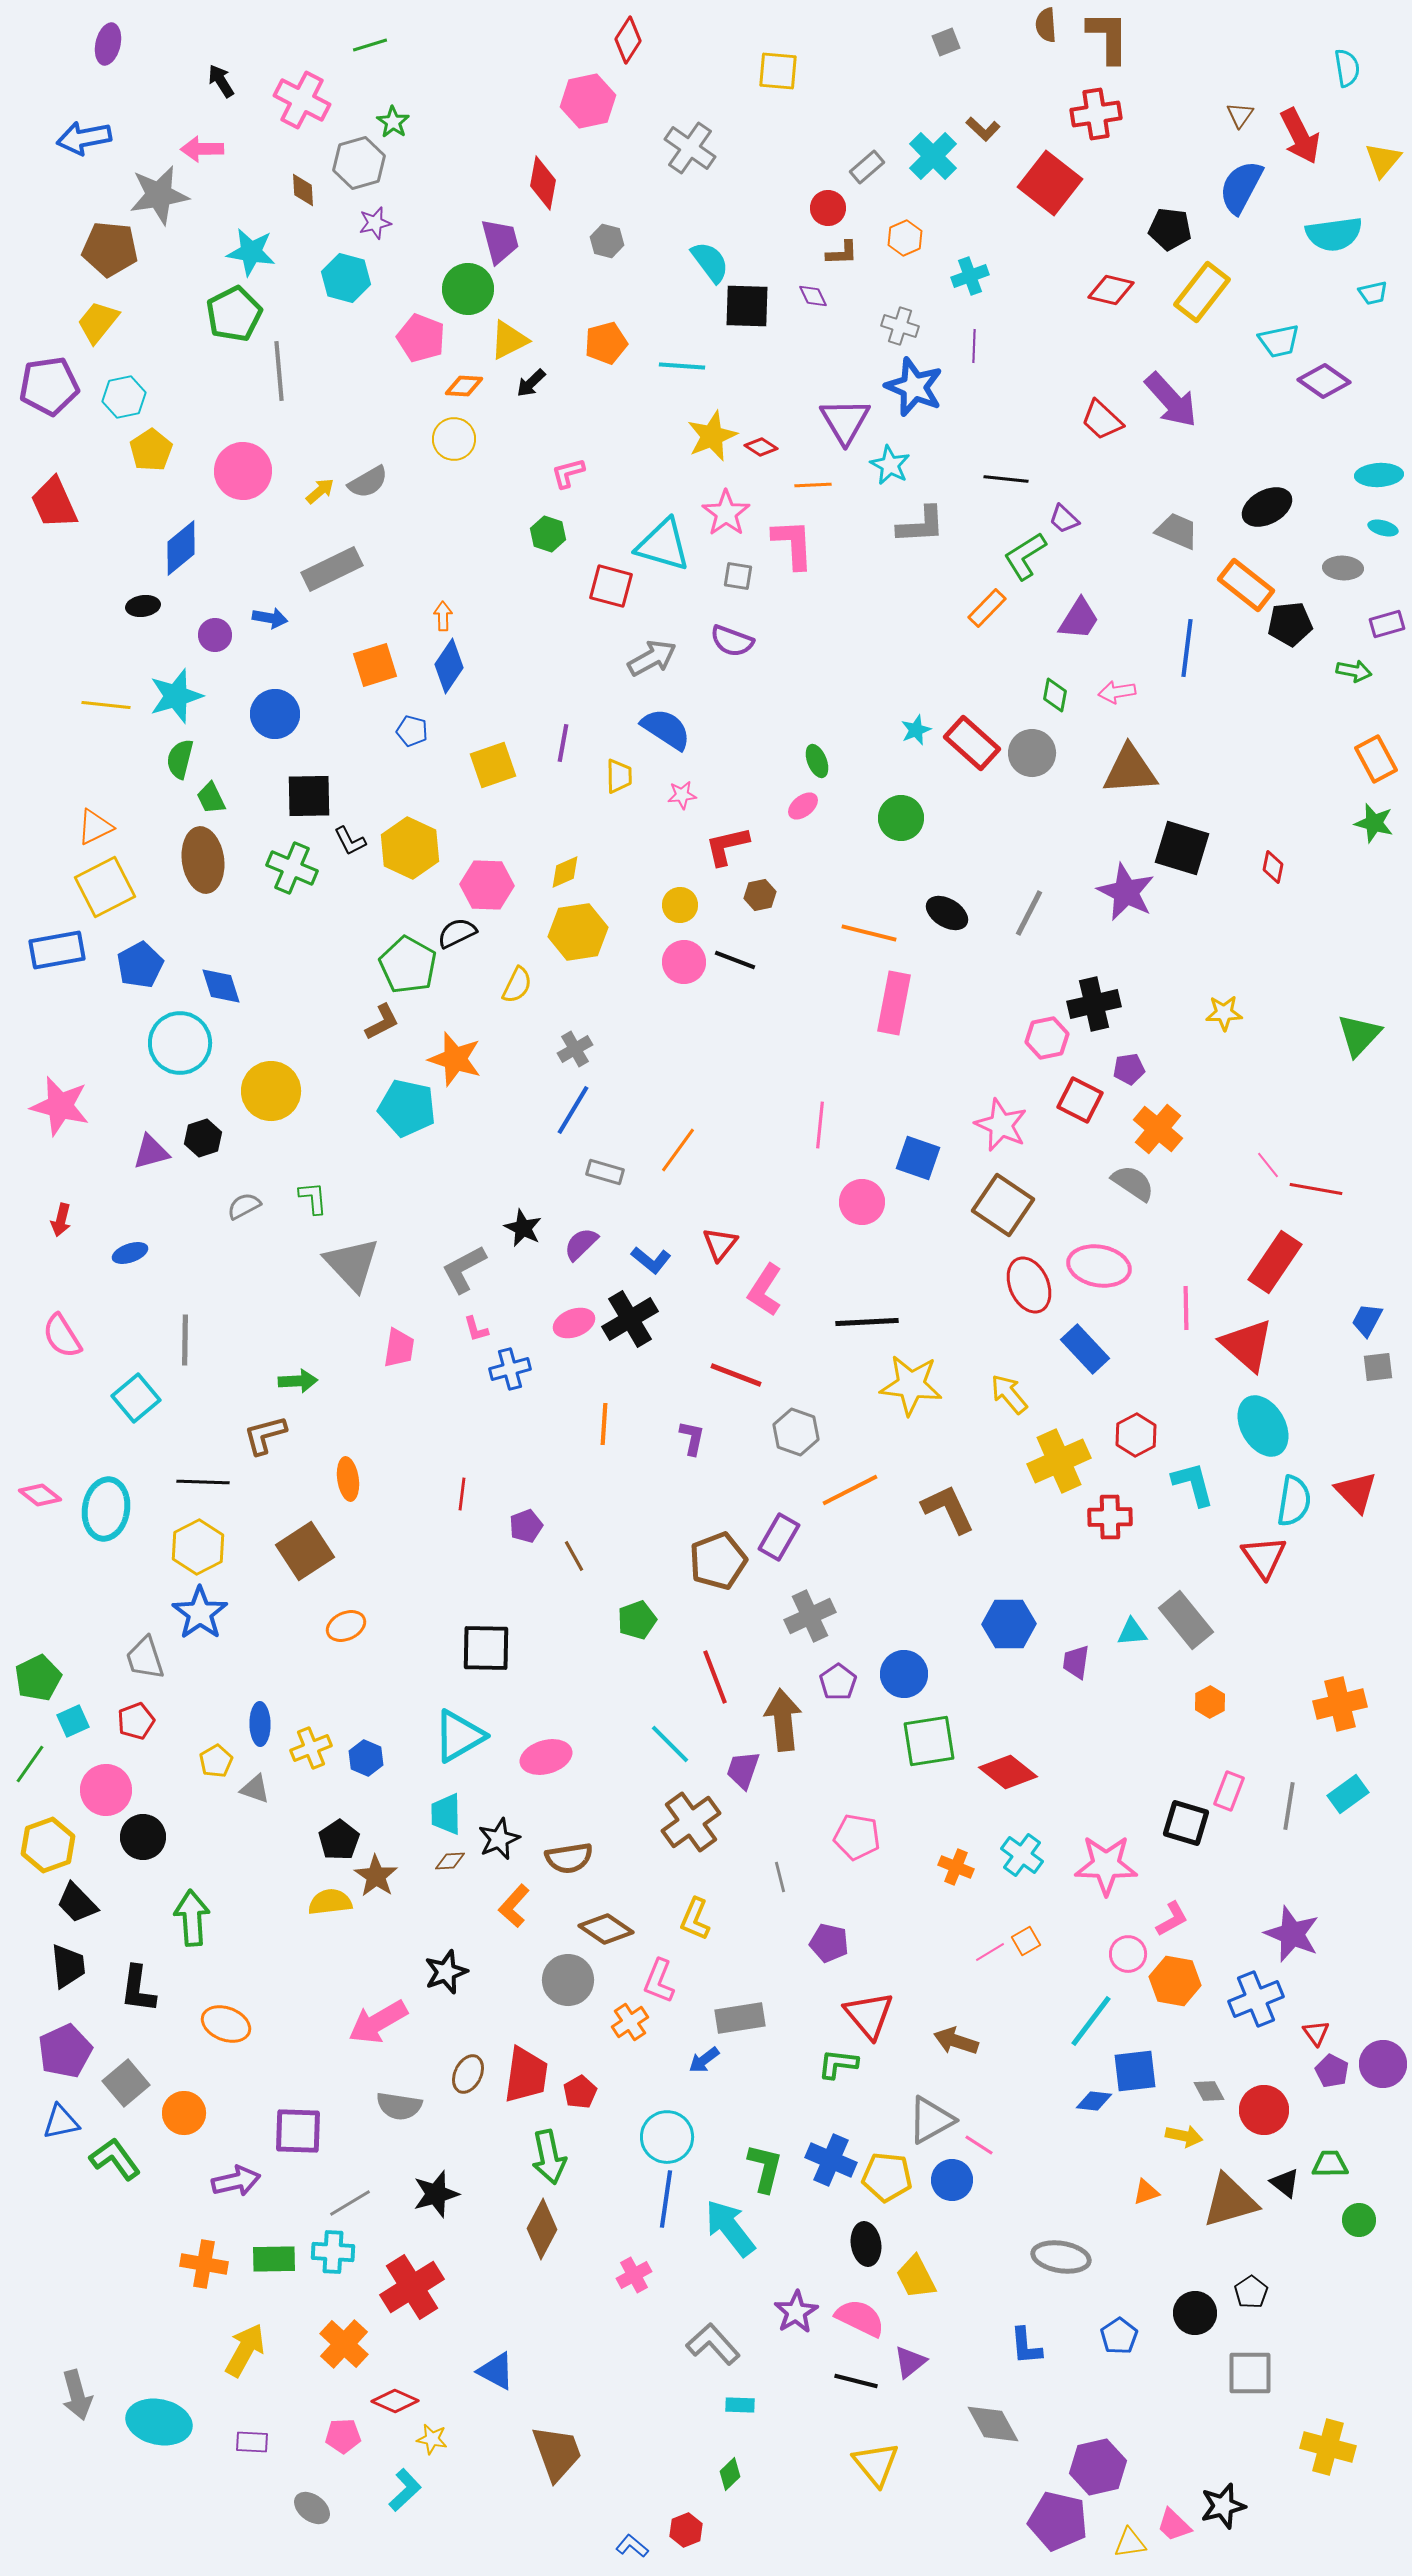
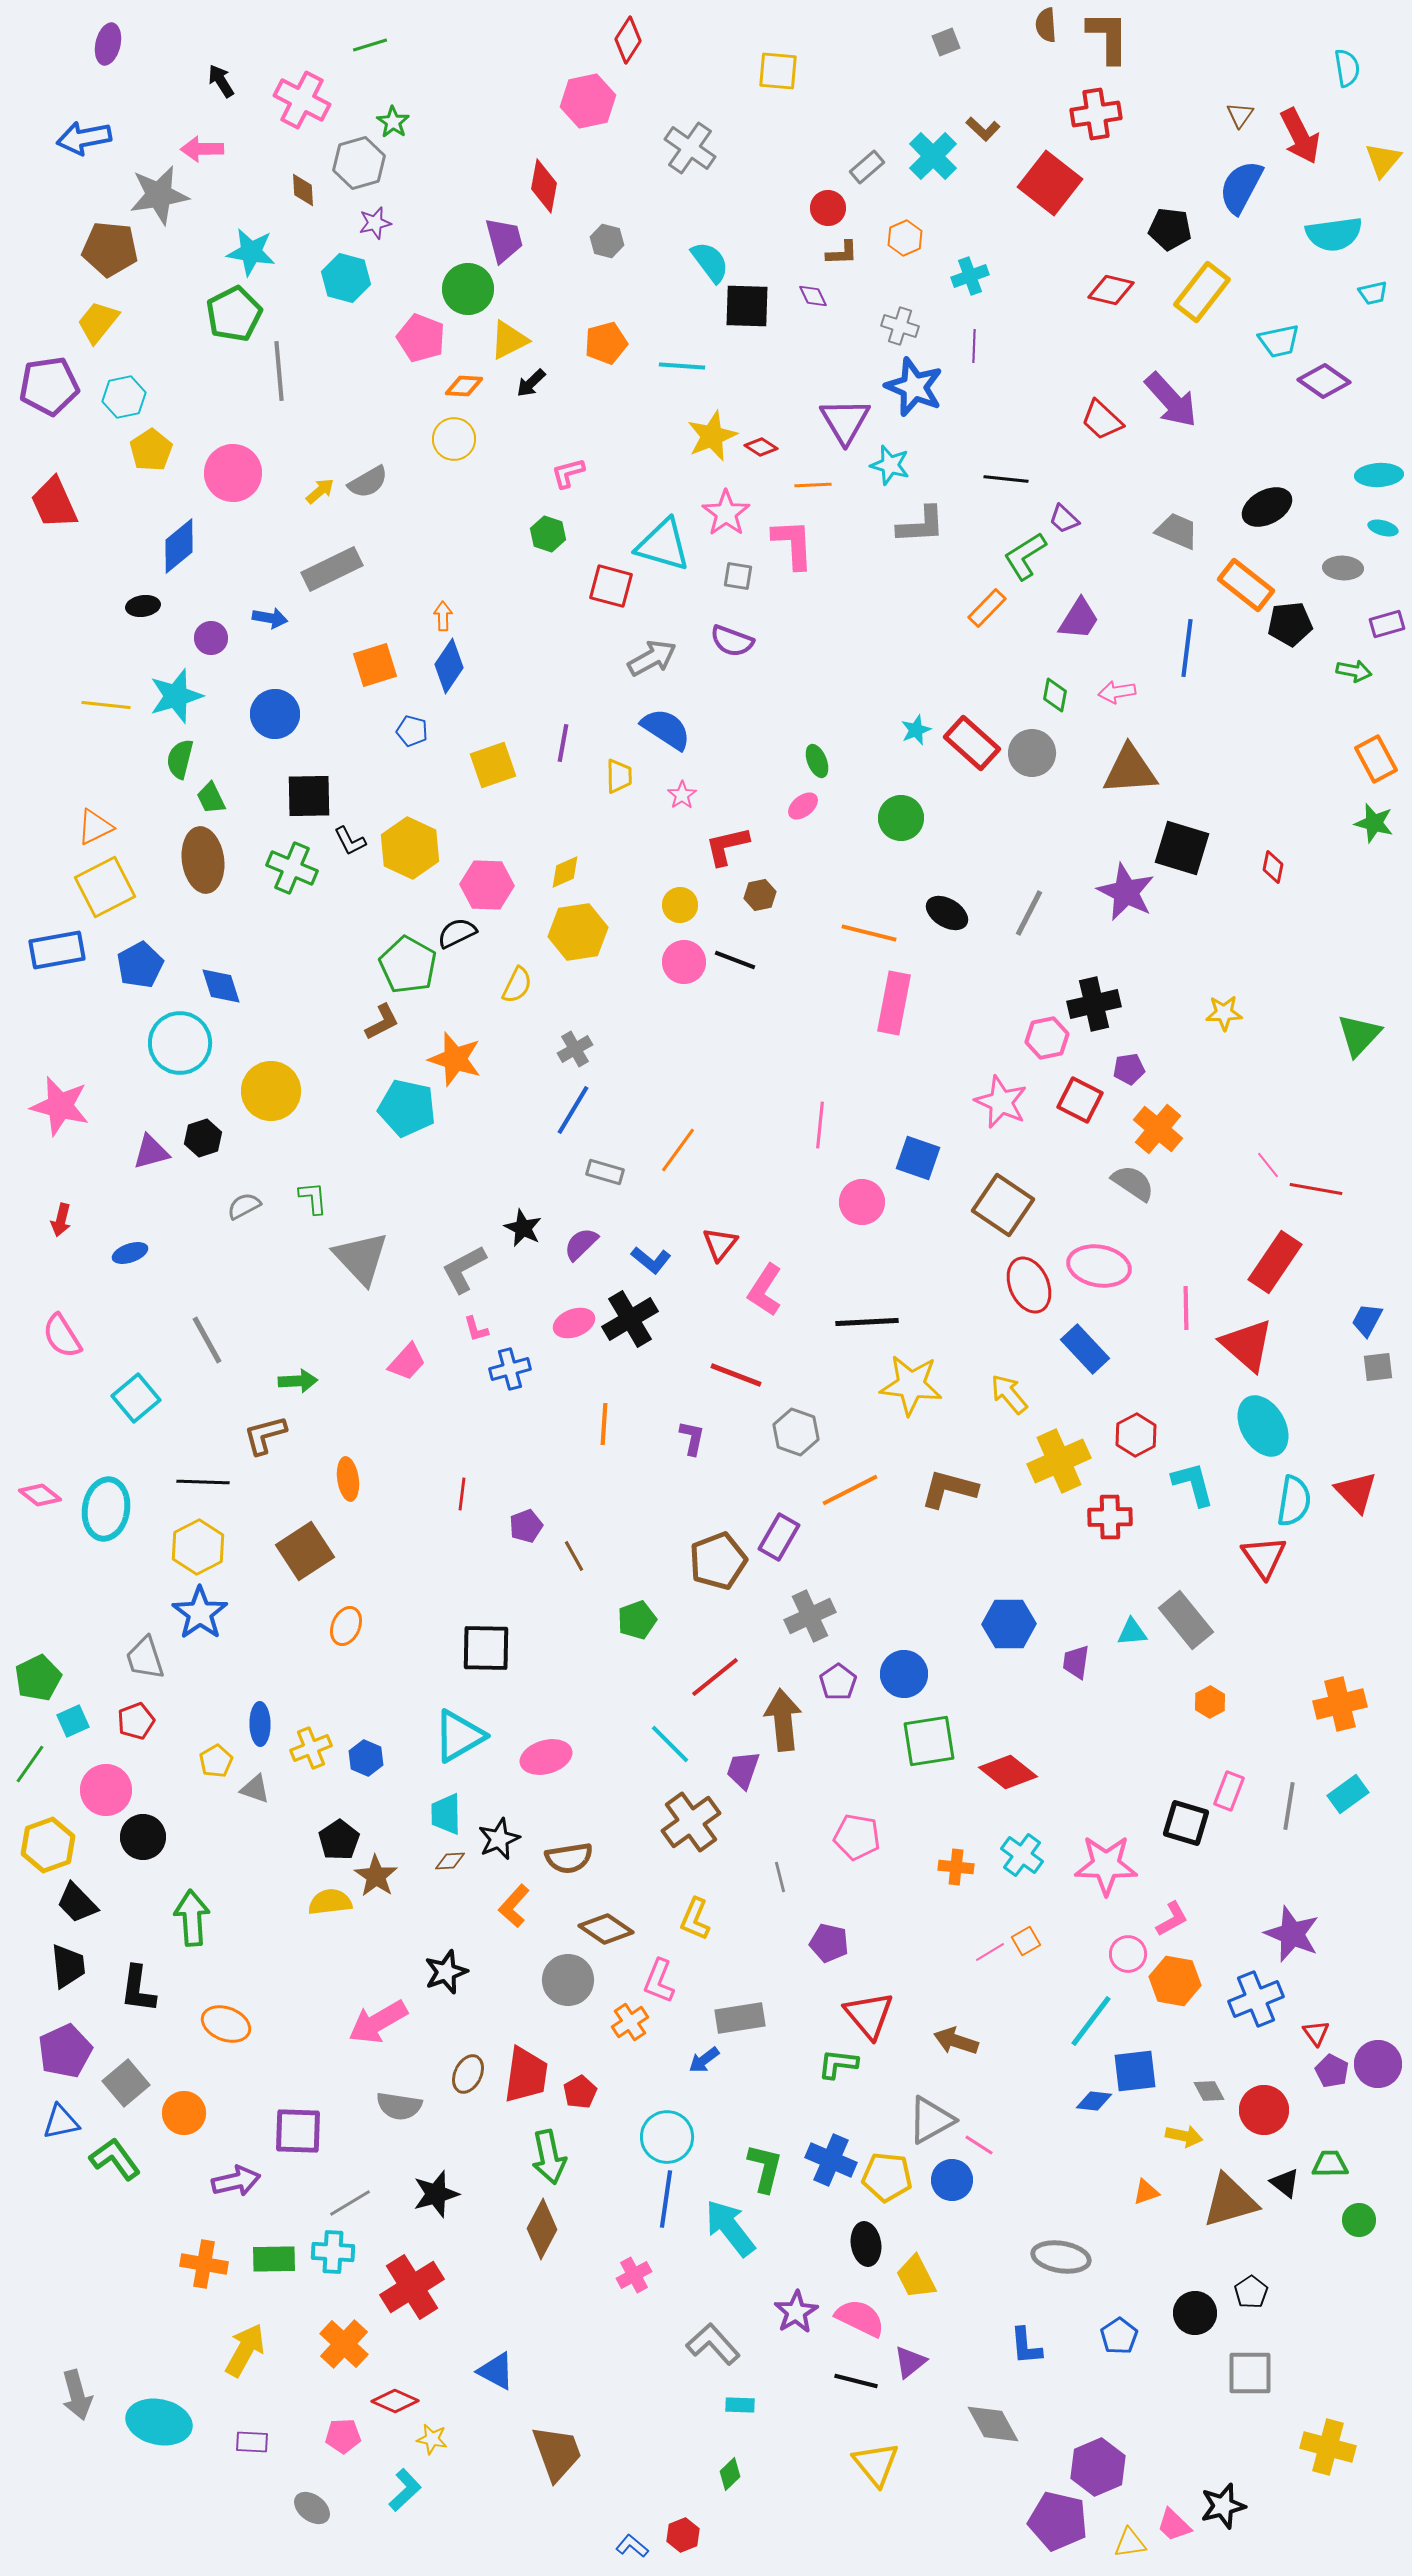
red diamond at (543, 183): moved 1 px right, 3 px down
purple trapezoid at (500, 241): moved 4 px right, 1 px up
cyan star at (890, 465): rotated 12 degrees counterclockwise
pink circle at (243, 471): moved 10 px left, 2 px down
blue diamond at (181, 548): moved 2 px left, 2 px up
purple circle at (215, 635): moved 4 px left, 3 px down
pink star at (682, 795): rotated 28 degrees counterclockwise
pink star at (1001, 1125): moved 23 px up
gray triangle at (352, 1264): moved 9 px right, 6 px up
gray line at (185, 1340): moved 22 px right; rotated 30 degrees counterclockwise
pink trapezoid at (399, 1348): moved 8 px right, 14 px down; rotated 33 degrees clockwise
brown L-shape at (948, 1509): moved 1 px right, 20 px up; rotated 50 degrees counterclockwise
orange ellipse at (346, 1626): rotated 42 degrees counterclockwise
red line at (715, 1677): rotated 72 degrees clockwise
orange cross at (956, 1867): rotated 16 degrees counterclockwise
purple circle at (1383, 2064): moved 5 px left
purple hexagon at (1098, 2467): rotated 10 degrees counterclockwise
red hexagon at (686, 2530): moved 3 px left, 5 px down
